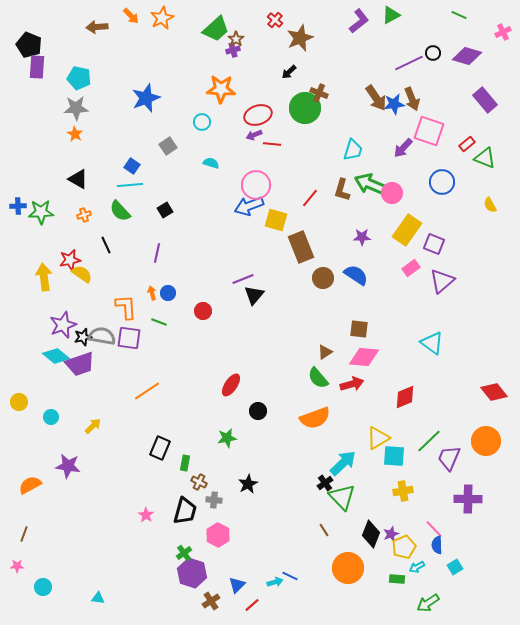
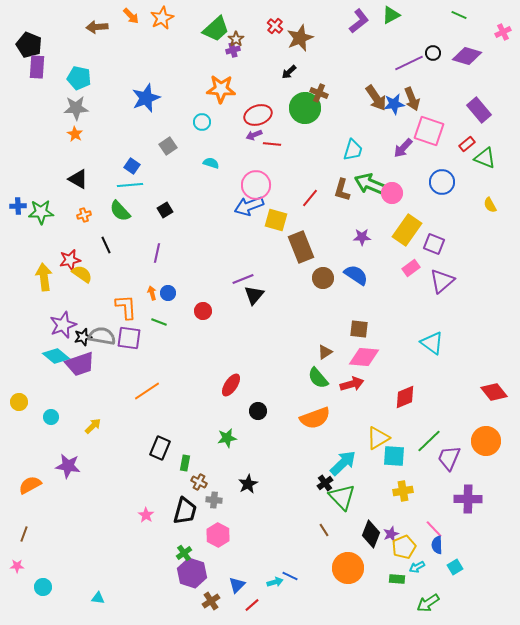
red cross at (275, 20): moved 6 px down
purple rectangle at (485, 100): moved 6 px left, 10 px down
